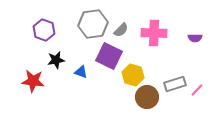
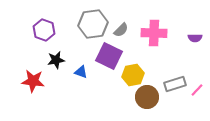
yellow hexagon: rotated 25 degrees counterclockwise
